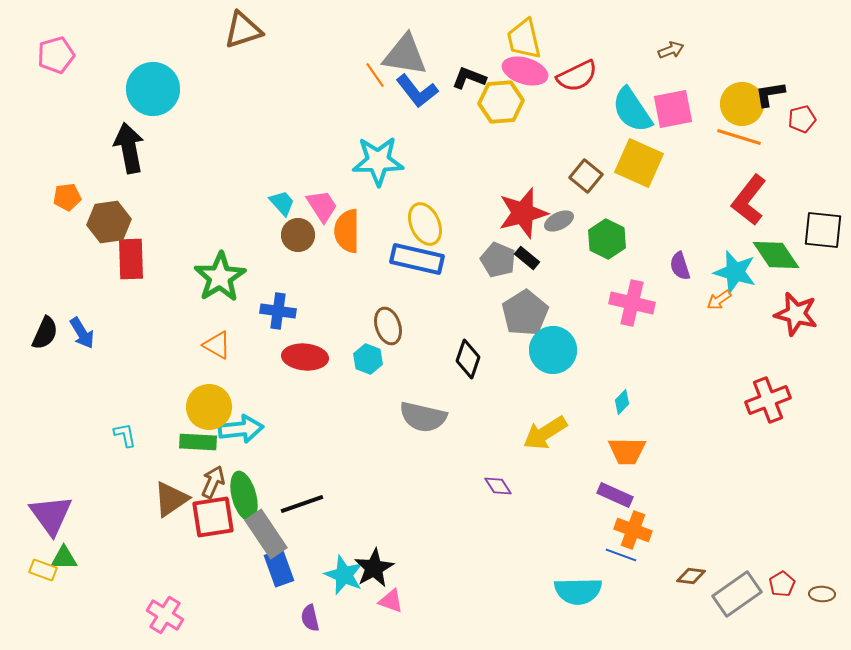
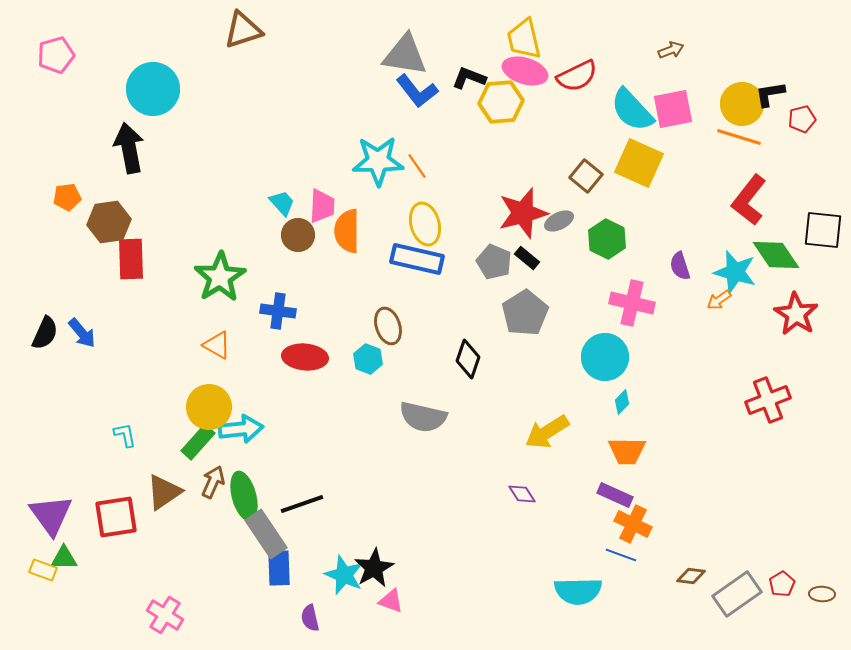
orange line at (375, 75): moved 42 px right, 91 px down
cyan semicircle at (632, 110): rotated 9 degrees counterclockwise
pink trapezoid at (322, 206): rotated 36 degrees clockwise
yellow ellipse at (425, 224): rotated 9 degrees clockwise
gray pentagon at (498, 260): moved 4 px left, 2 px down
red star at (796, 314): rotated 18 degrees clockwise
blue arrow at (82, 333): rotated 8 degrees counterclockwise
cyan circle at (553, 350): moved 52 px right, 7 px down
yellow arrow at (545, 433): moved 2 px right, 1 px up
green rectangle at (198, 442): rotated 51 degrees counterclockwise
purple diamond at (498, 486): moved 24 px right, 8 px down
brown triangle at (171, 499): moved 7 px left, 7 px up
red square at (213, 517): moved 97 px left
orange cross at (633, 530): moved 6 px up; rotated 6 degrees clockwise
blue rectangle at (279, 568): rotated 18 degrees clockwise
